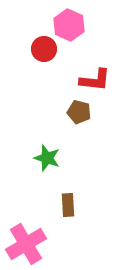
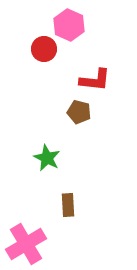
green star: rotated 8 degrees clockwise
